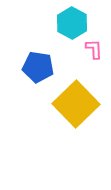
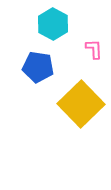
cyan hexagon: moved 19 px left, 1 px down
yellow square: moved 5 px right
